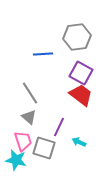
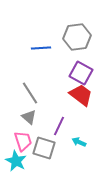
blue line: moved 2 px left, 6 px up
purple line: moved 1 px up
cyan star: moved 1 px down; rotated 15 degrees clockwise
